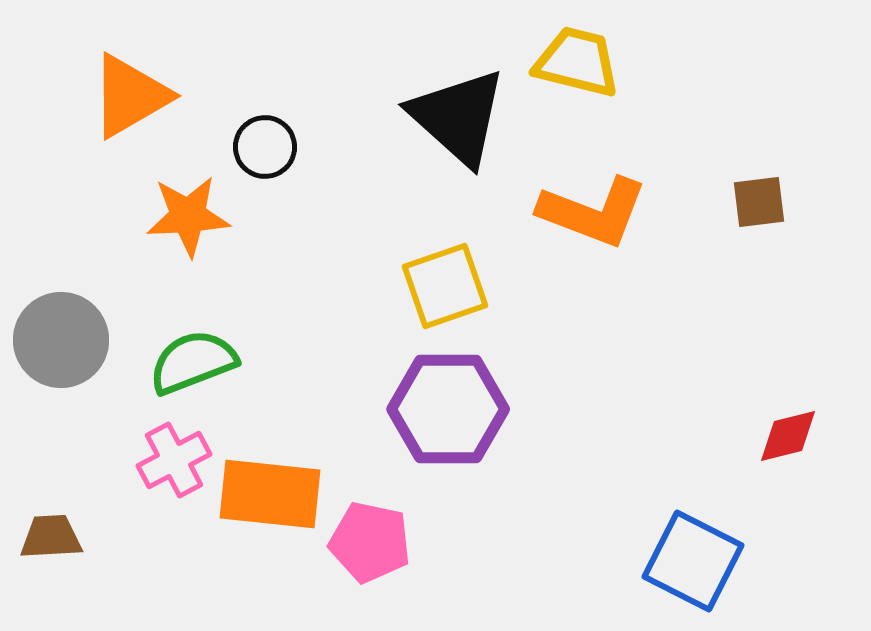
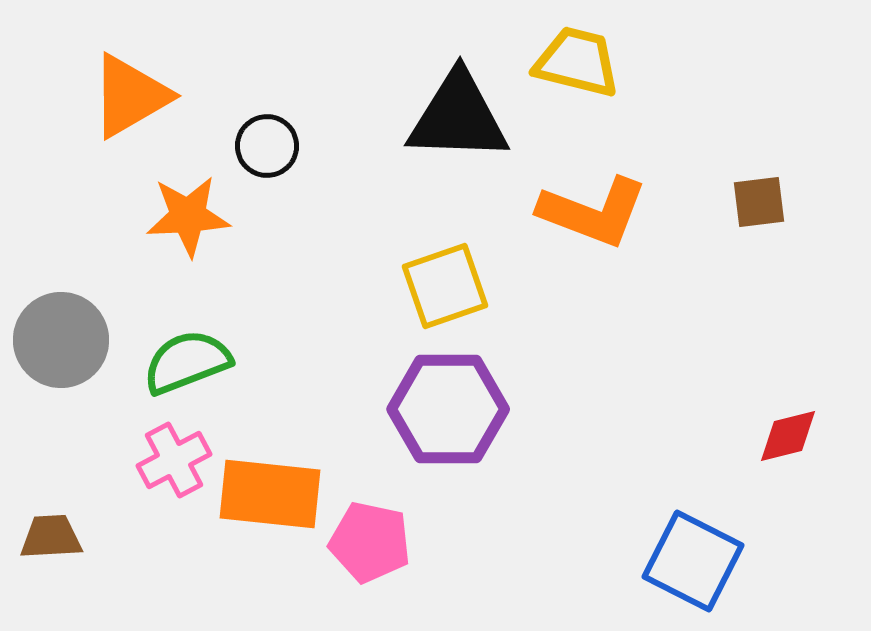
black triangle: rotated 40 degrees counterclockwise
black circle: moved 2 px right, 1 px up
green semicircle: moved 6 px left
